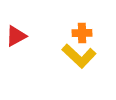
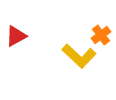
orange cross: moved 19 px right, 2 px down; rotated 36 degrees counterclockwise
